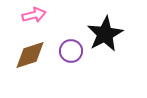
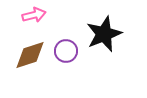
black star: moved 1 px left; rotated 6 degrees clockwise
purple circle: moved 5 px left
